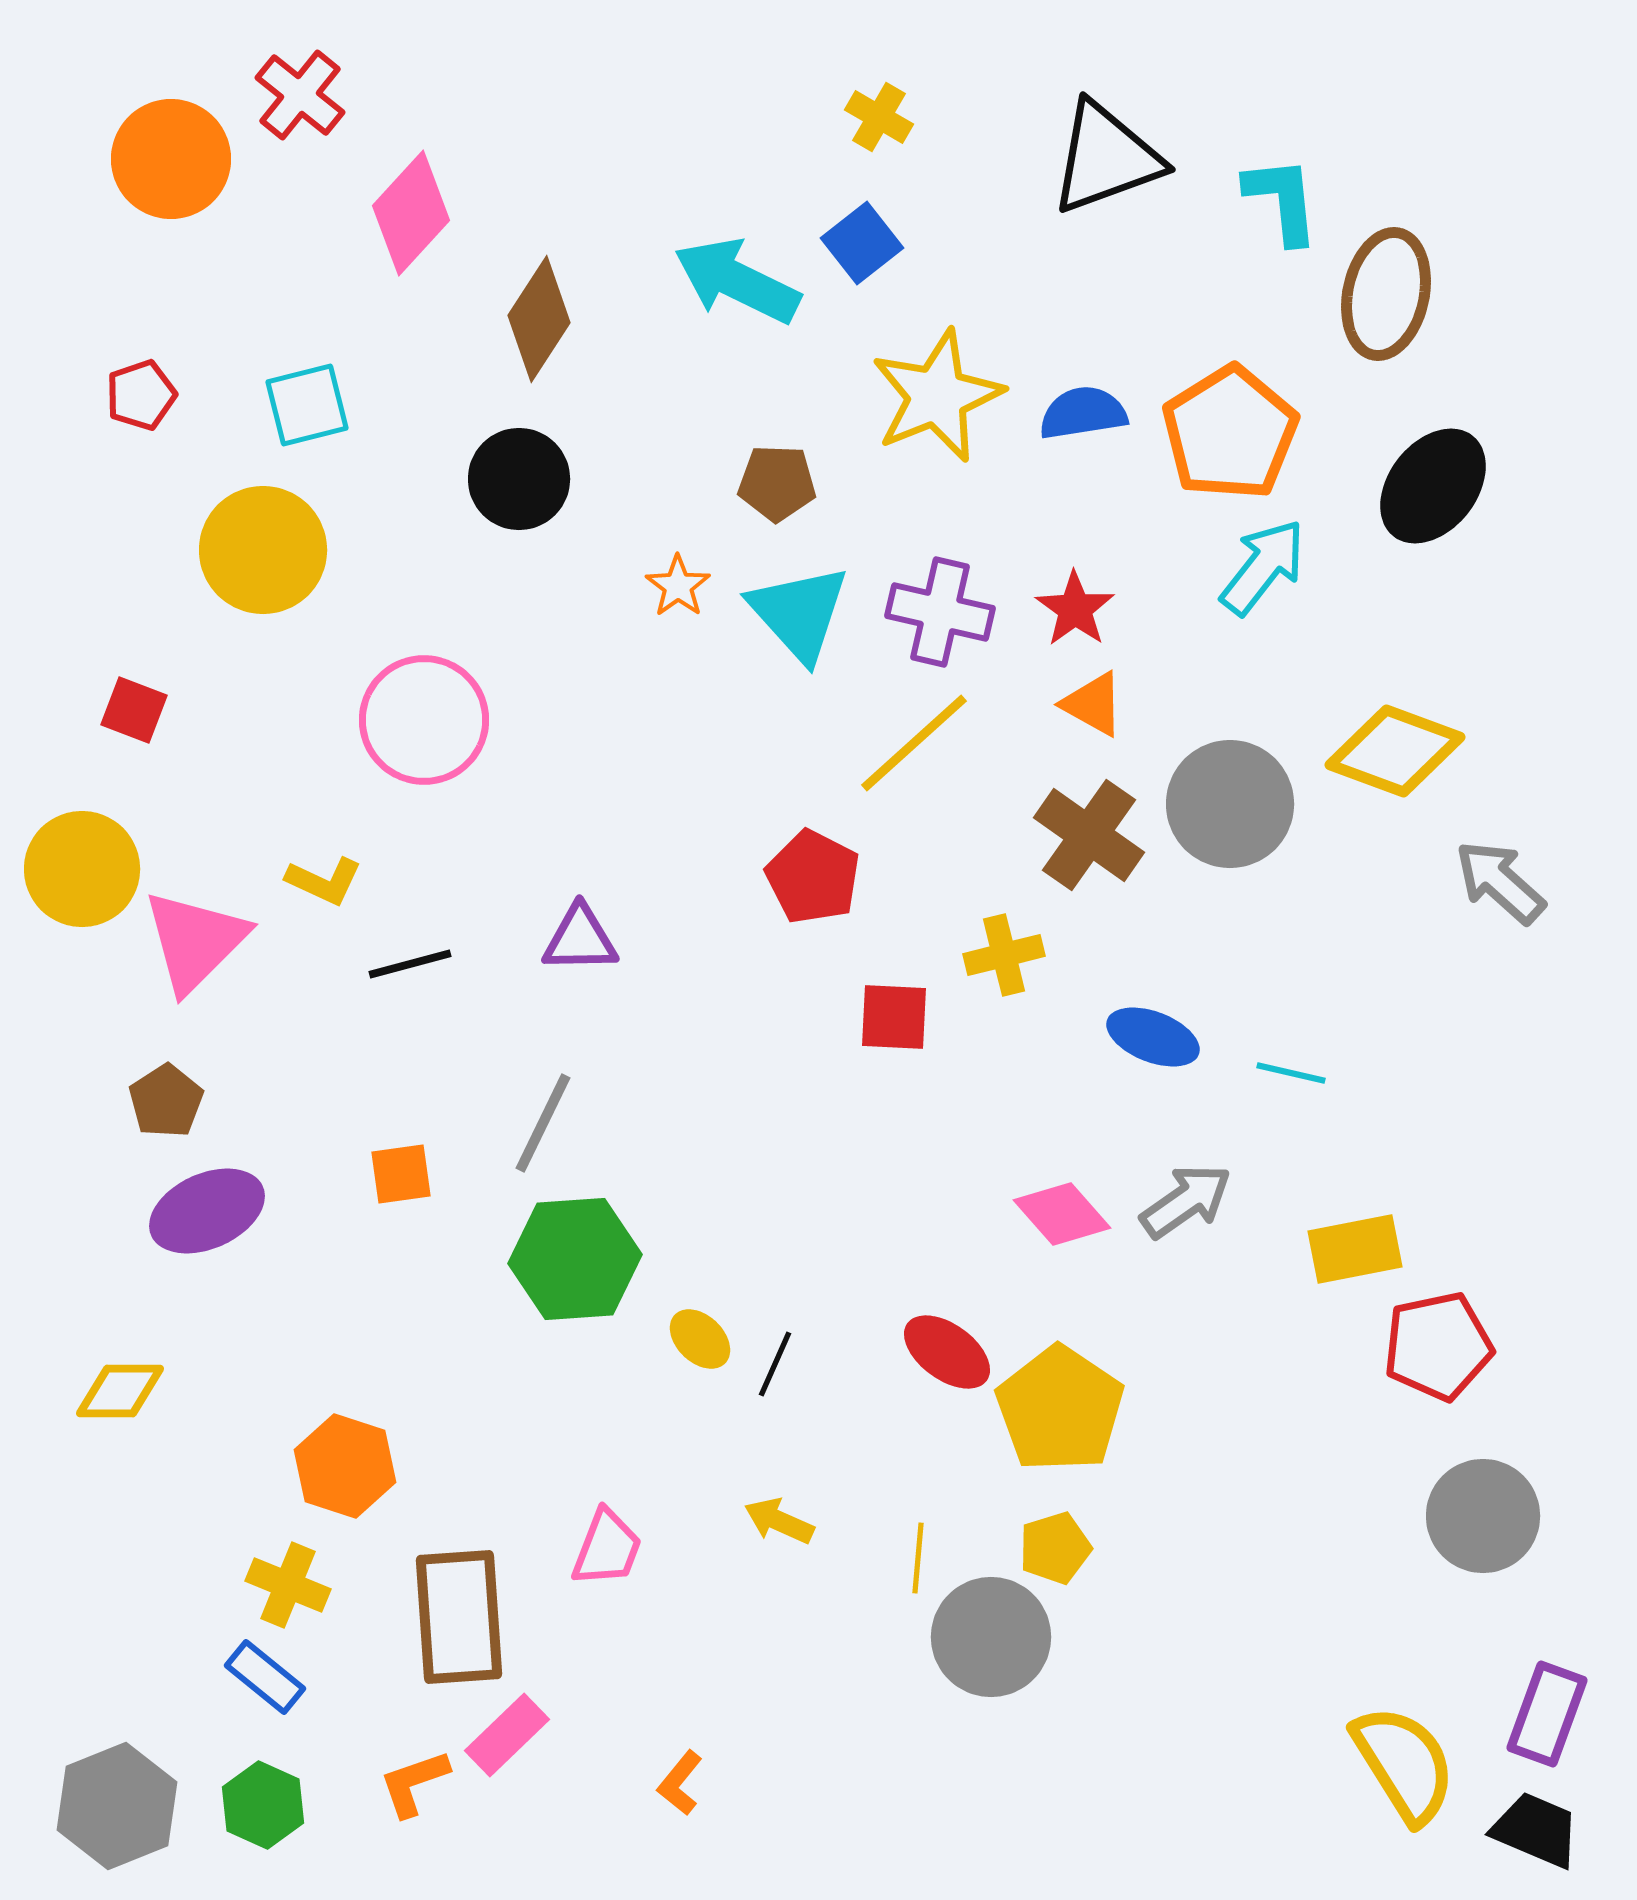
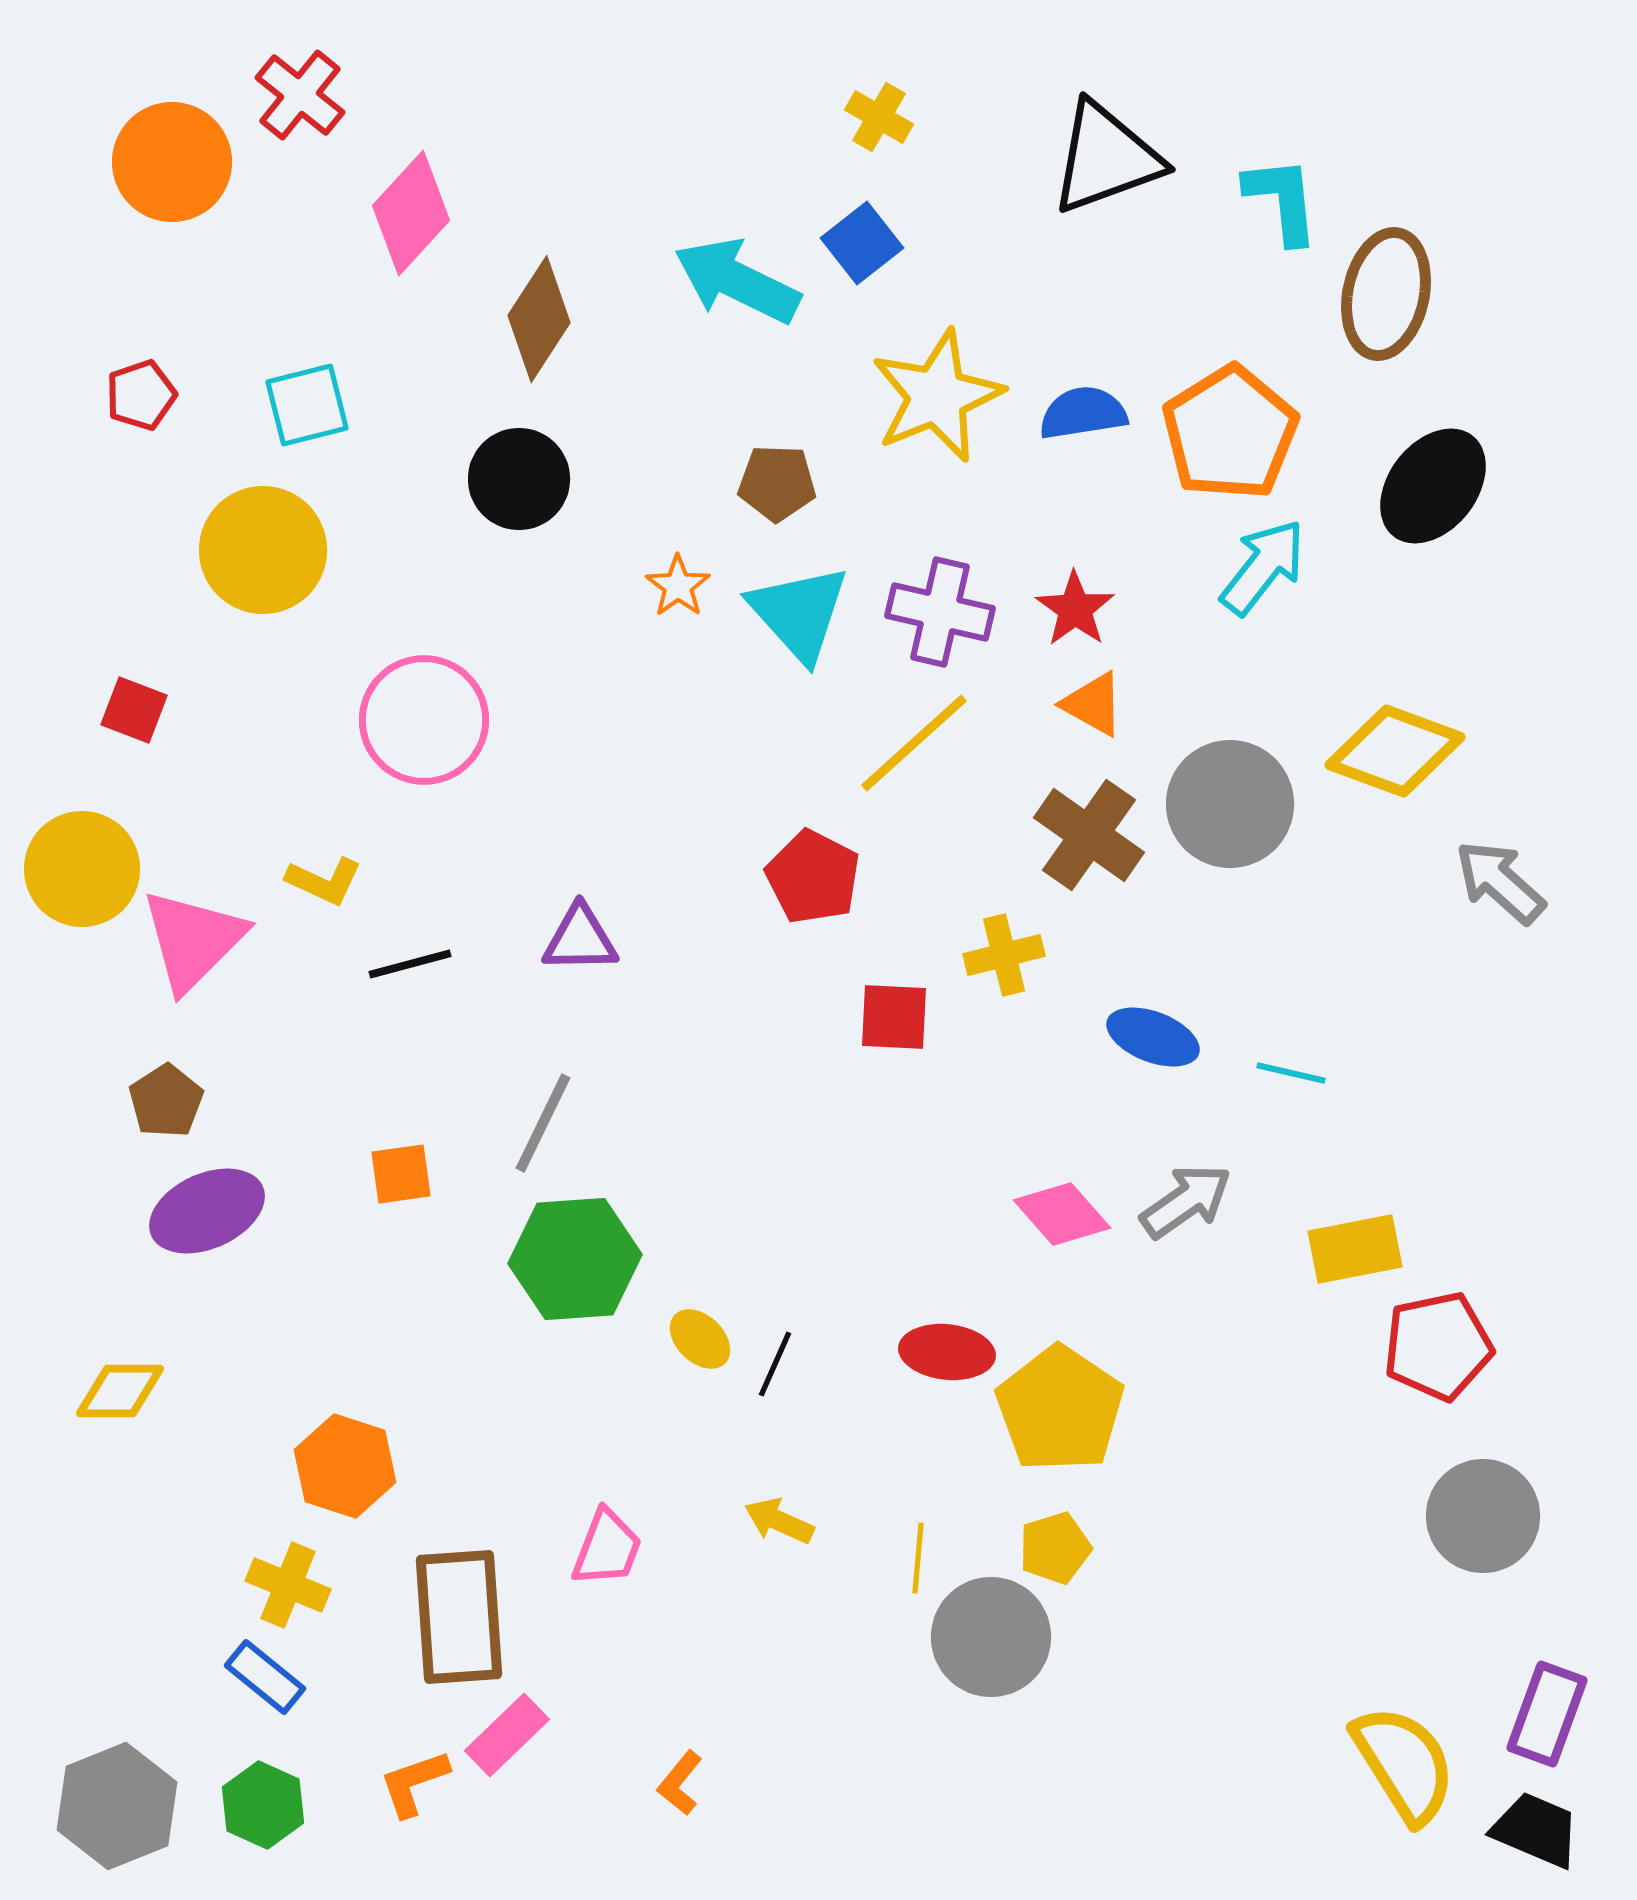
orange circle at (171, 159): moved 1 px right, 3 px down
pink triangle at (195, 941): moved 2 px left, 1 px up
red ellipse at (947, 1352): rotated 30 degrees counterclockwise
